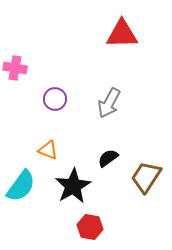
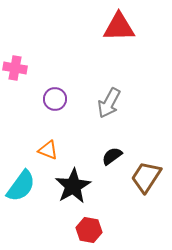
red triangle: moved 3 px left, 7 px up
black semicircle: moved 4 px right, 2 px up
red hexagon: moved 1 px left, 3 px down
